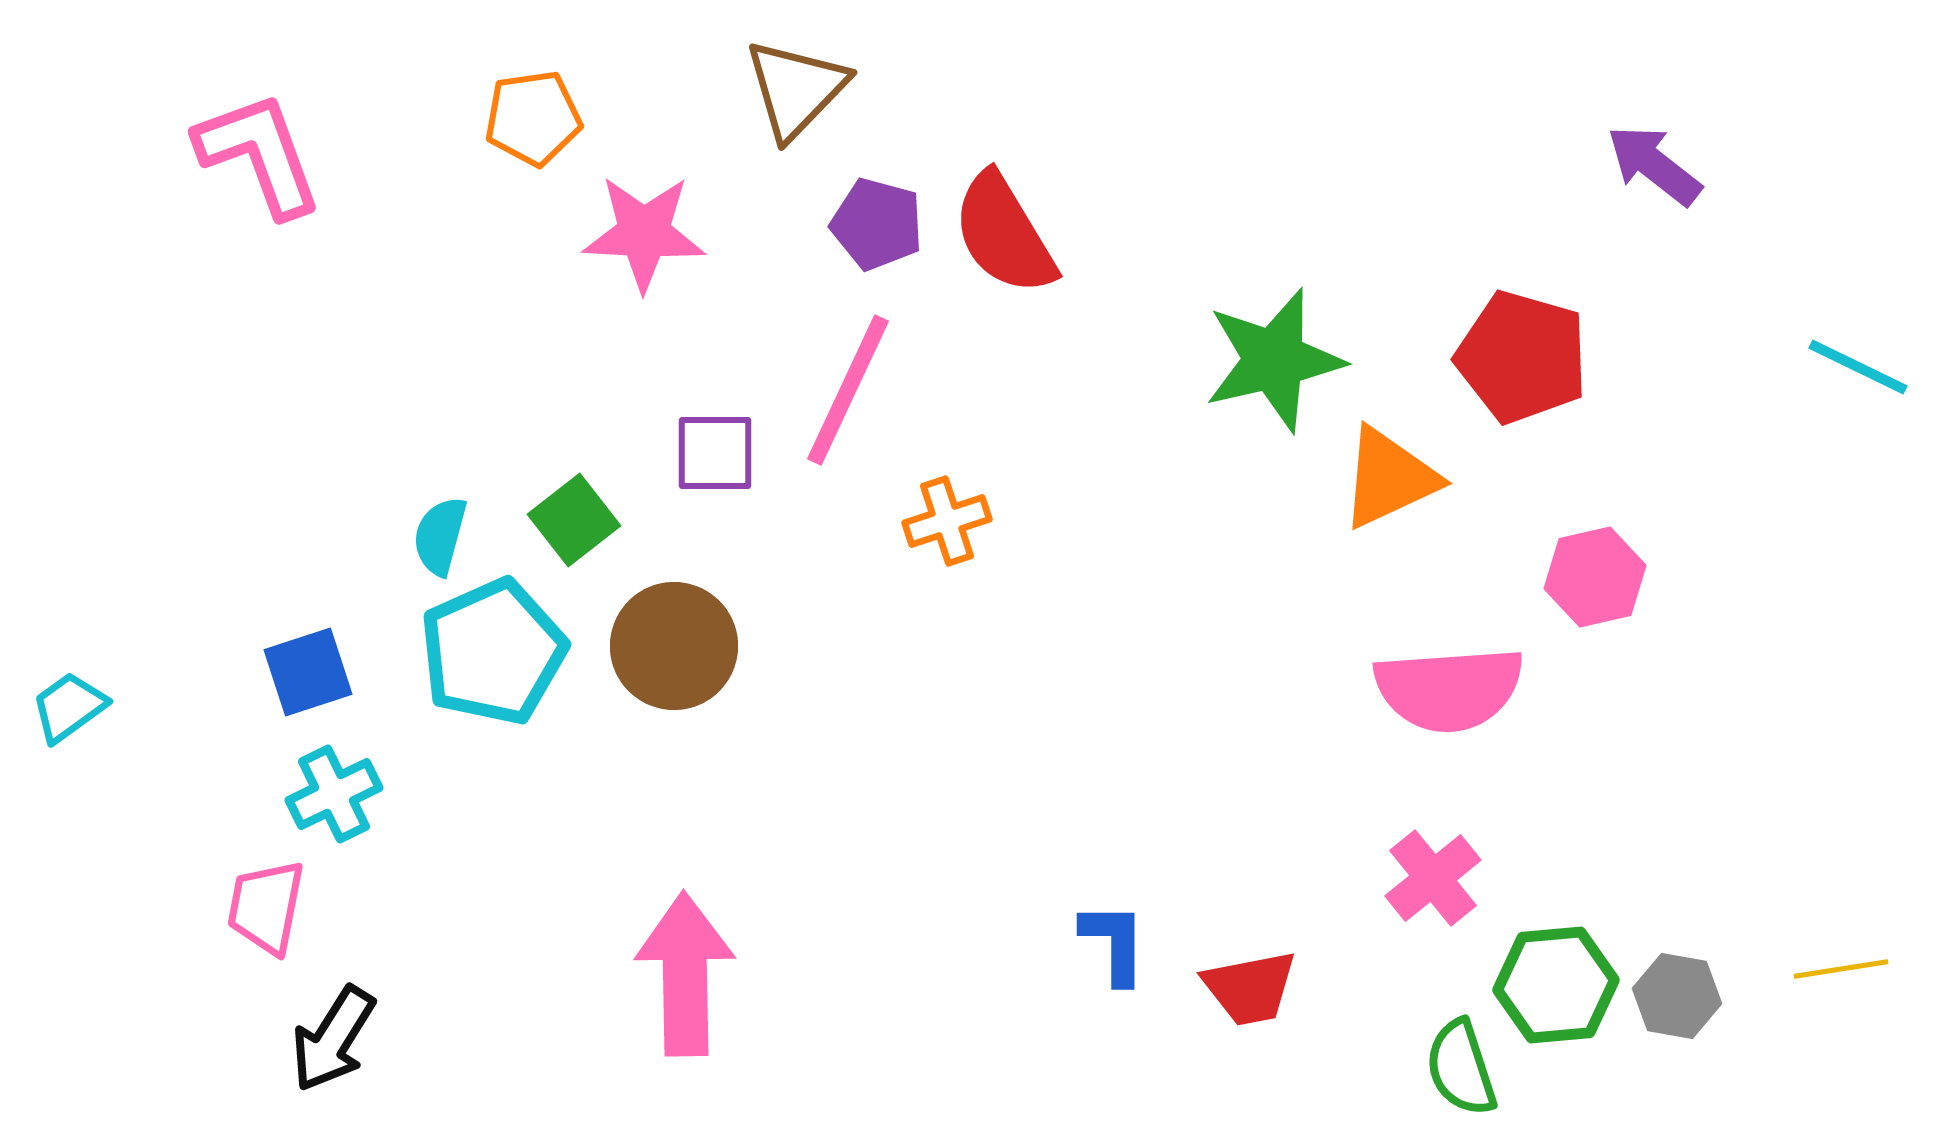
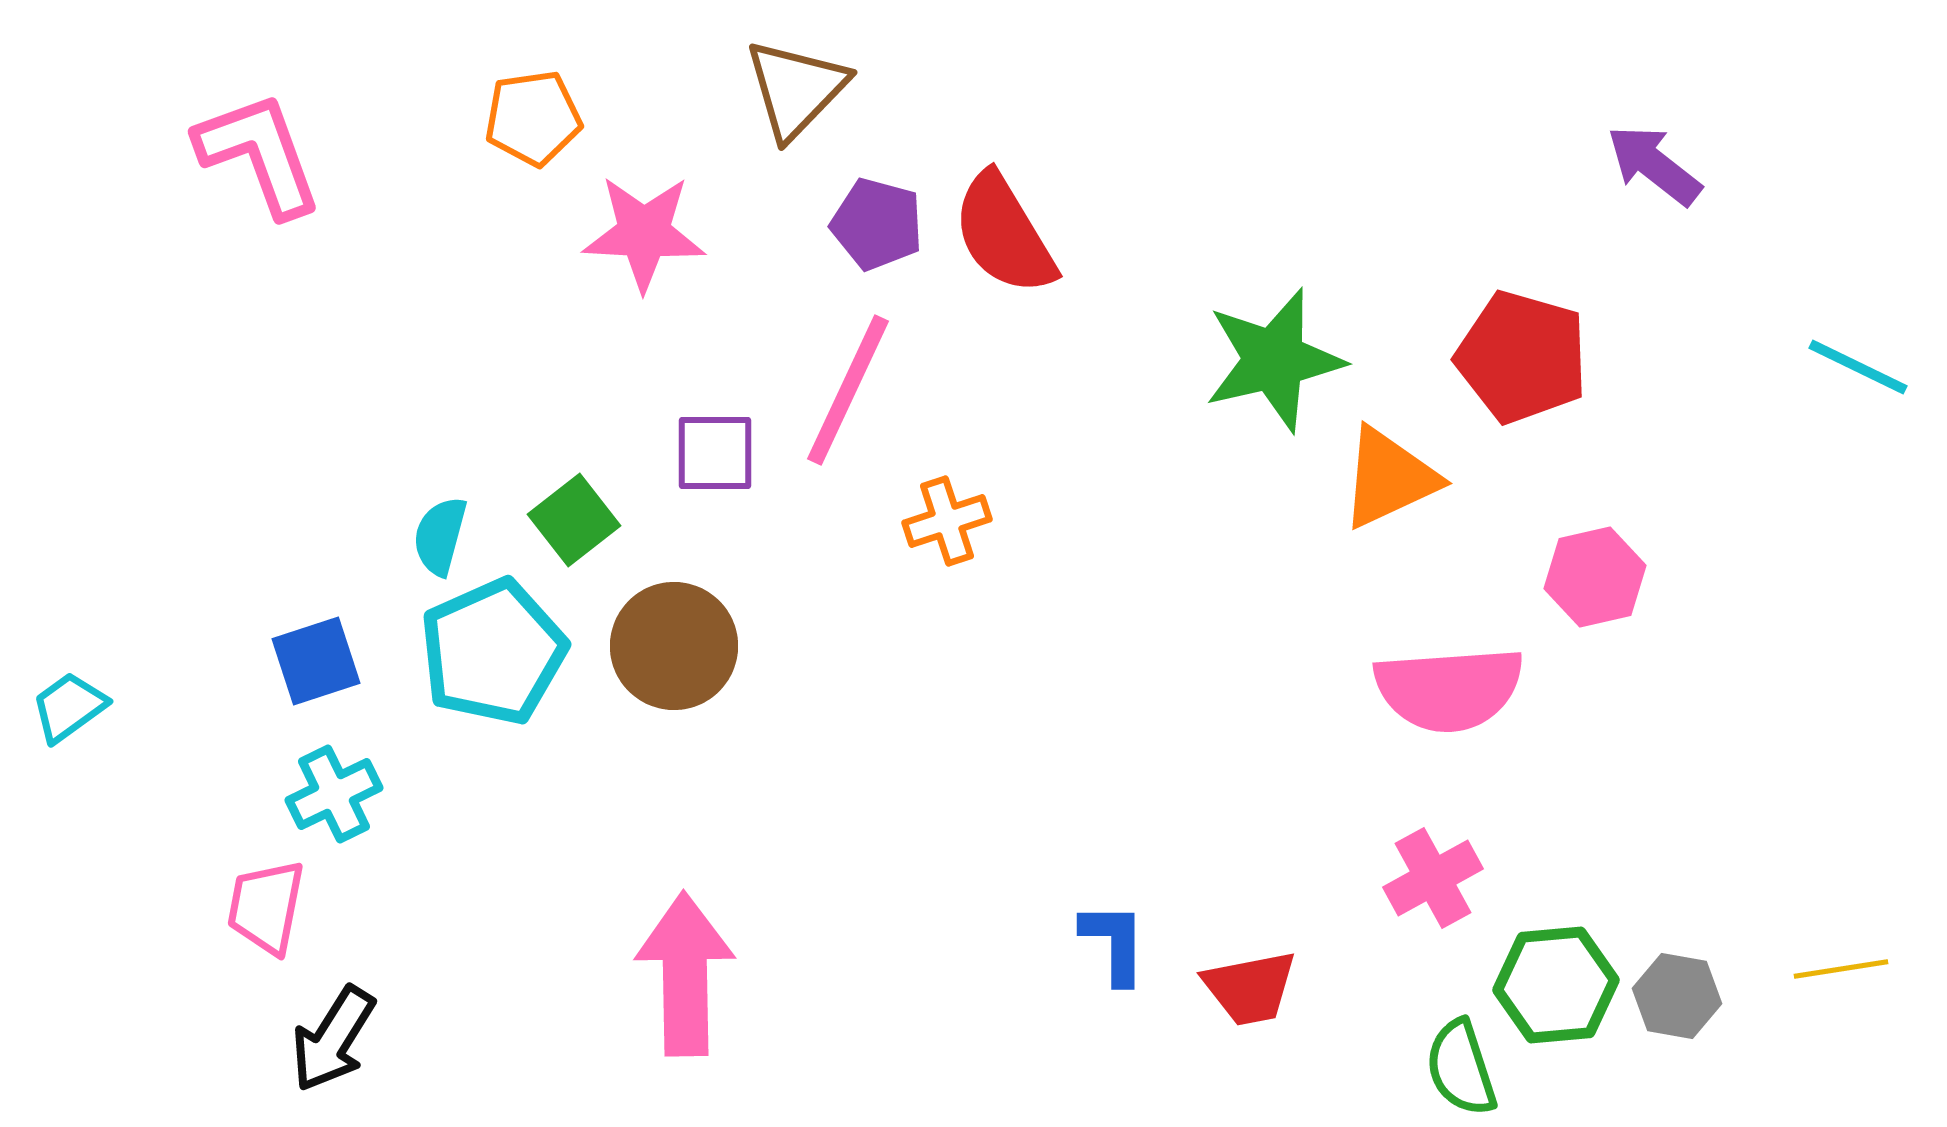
blue square: moved 8 px right, 11 px up
pink cross: rotated 10 degrees clockwise
